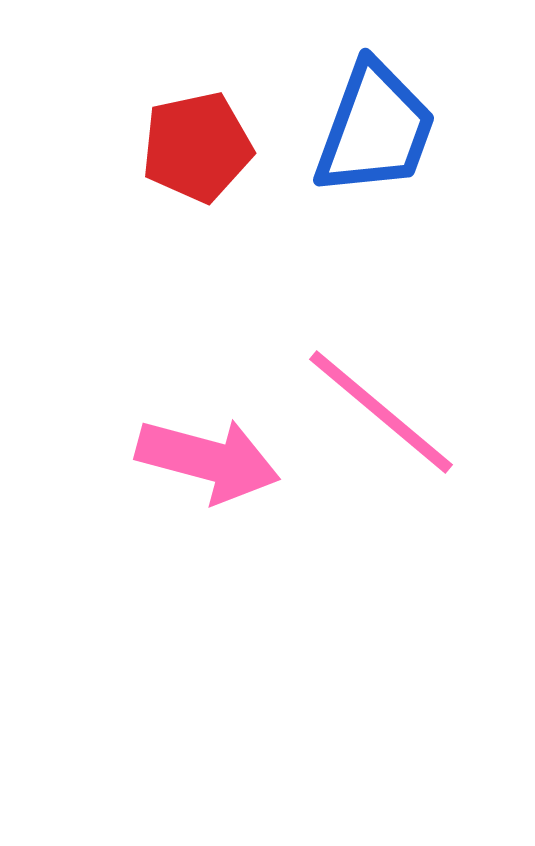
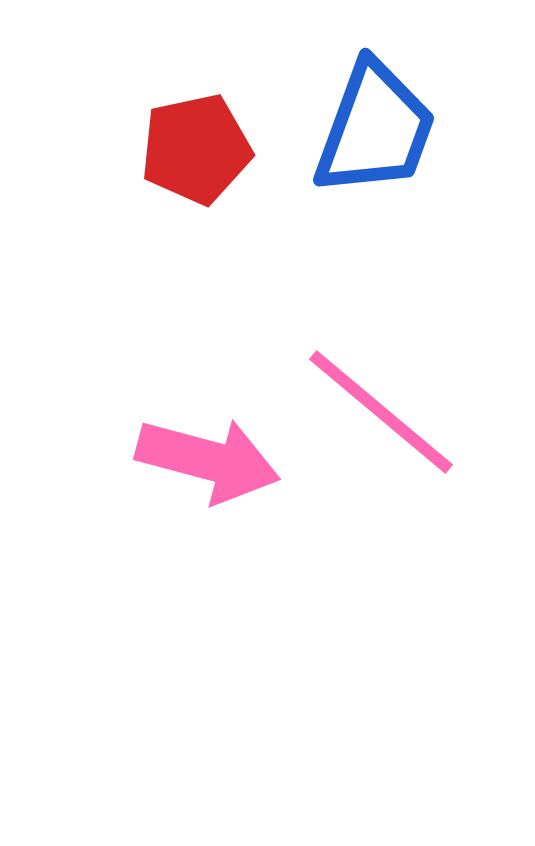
red pentagon: moved 1 px left, 2 px down
